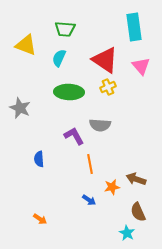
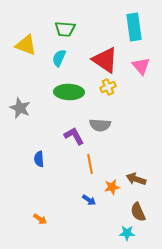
cyan star: rotated 28 degrees counterclockwise
